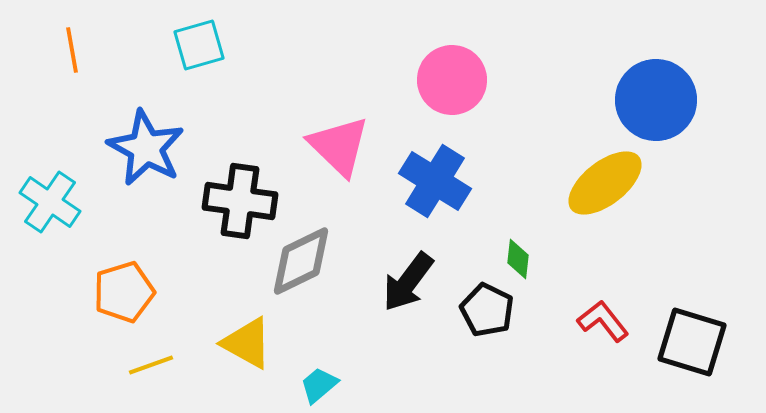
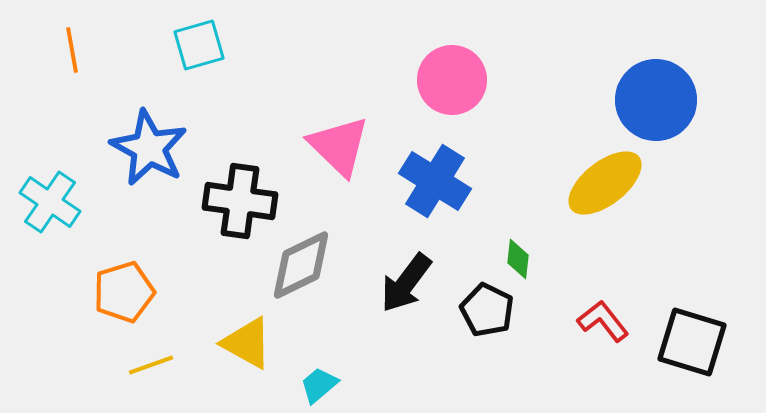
blue star: moved 3 px right
gray diamond: moved 4 px down
black arrow: moved 2 px left, 1 px down
